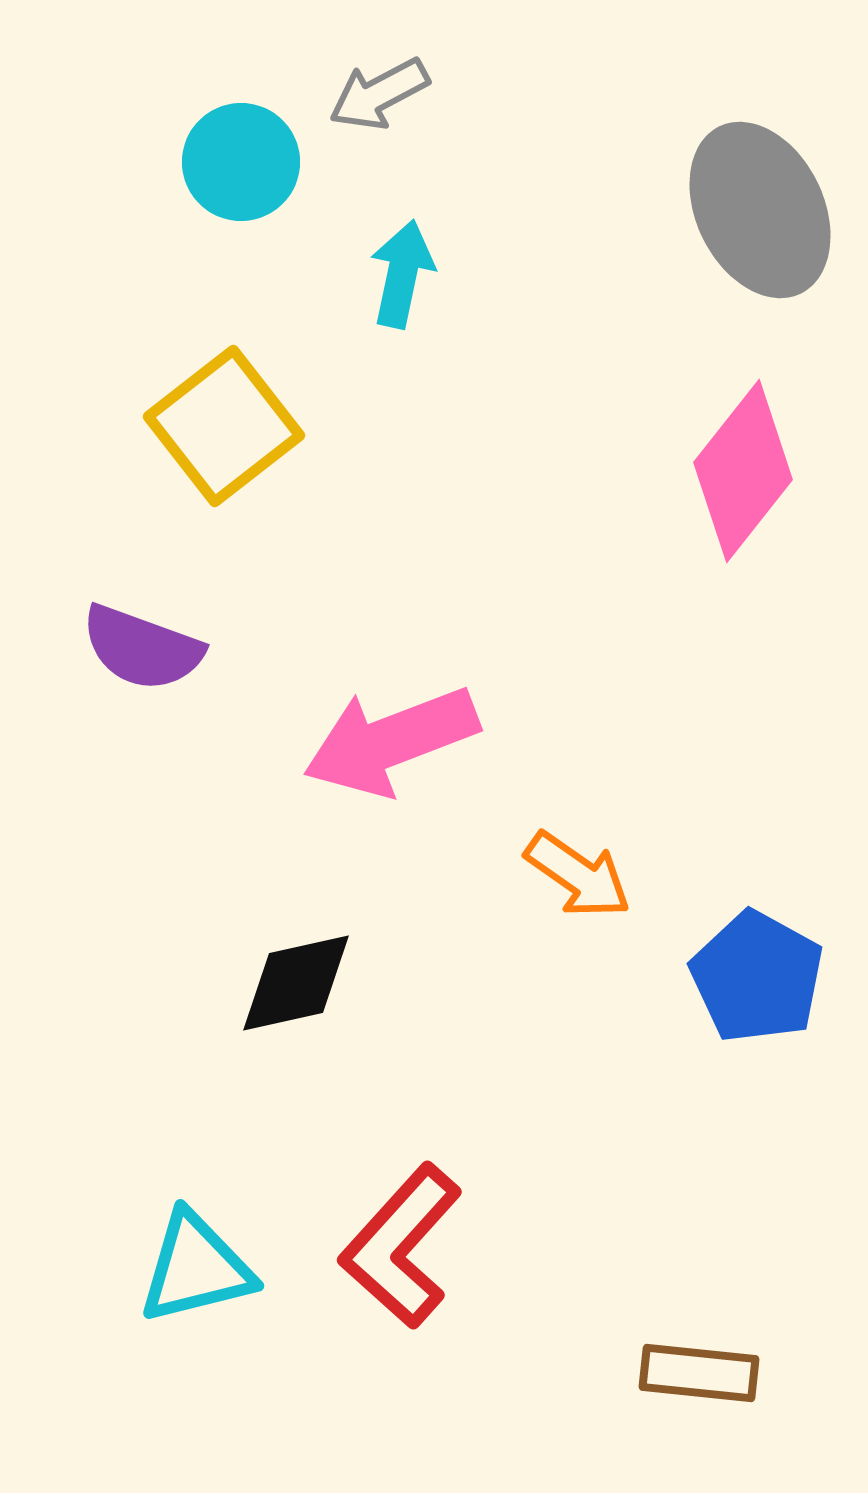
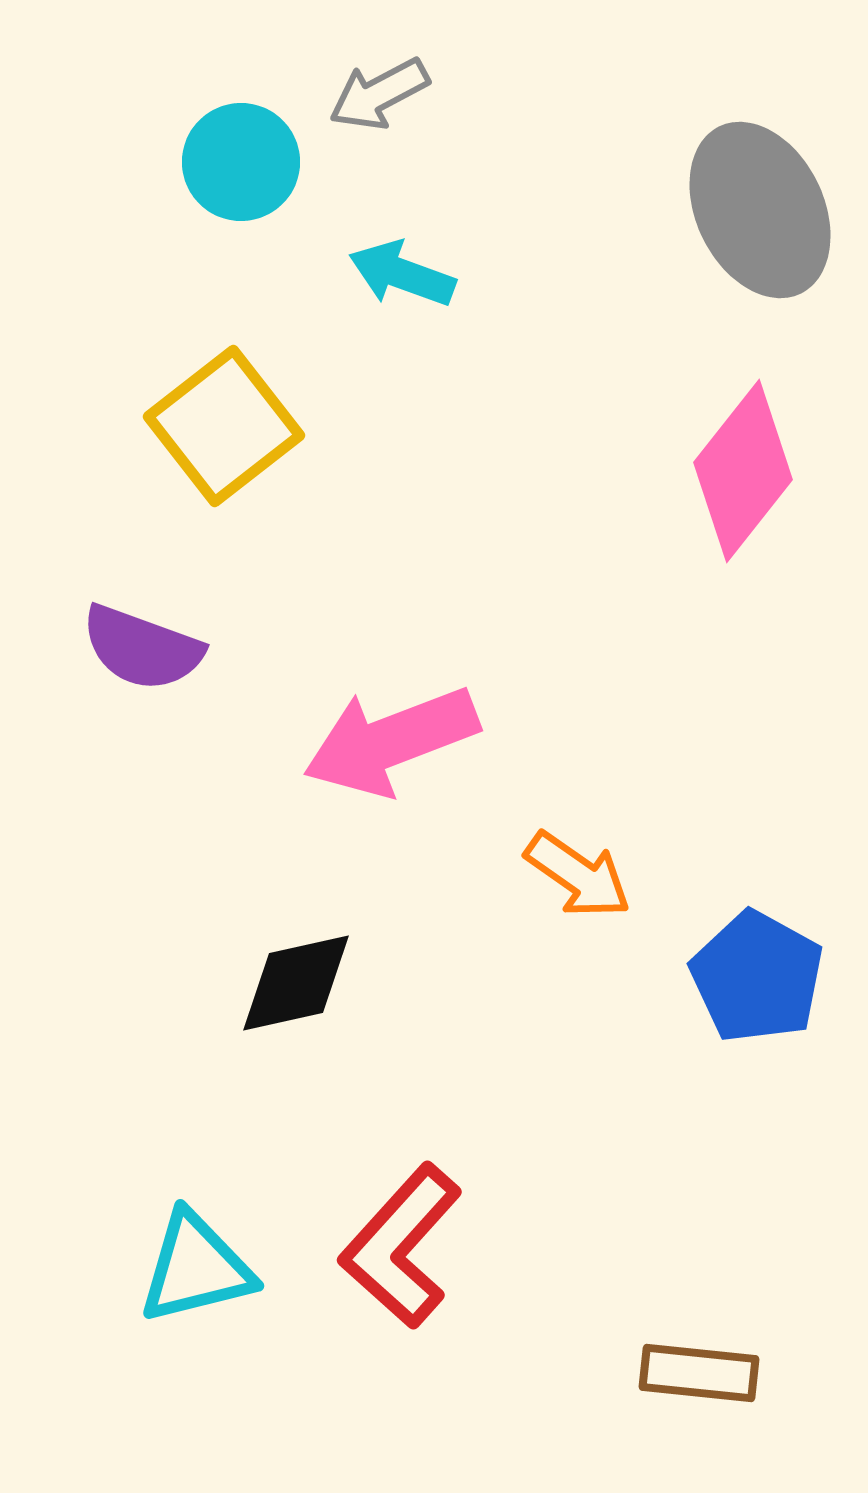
cyan arrow: rotated 82 degrees counterclockwise
